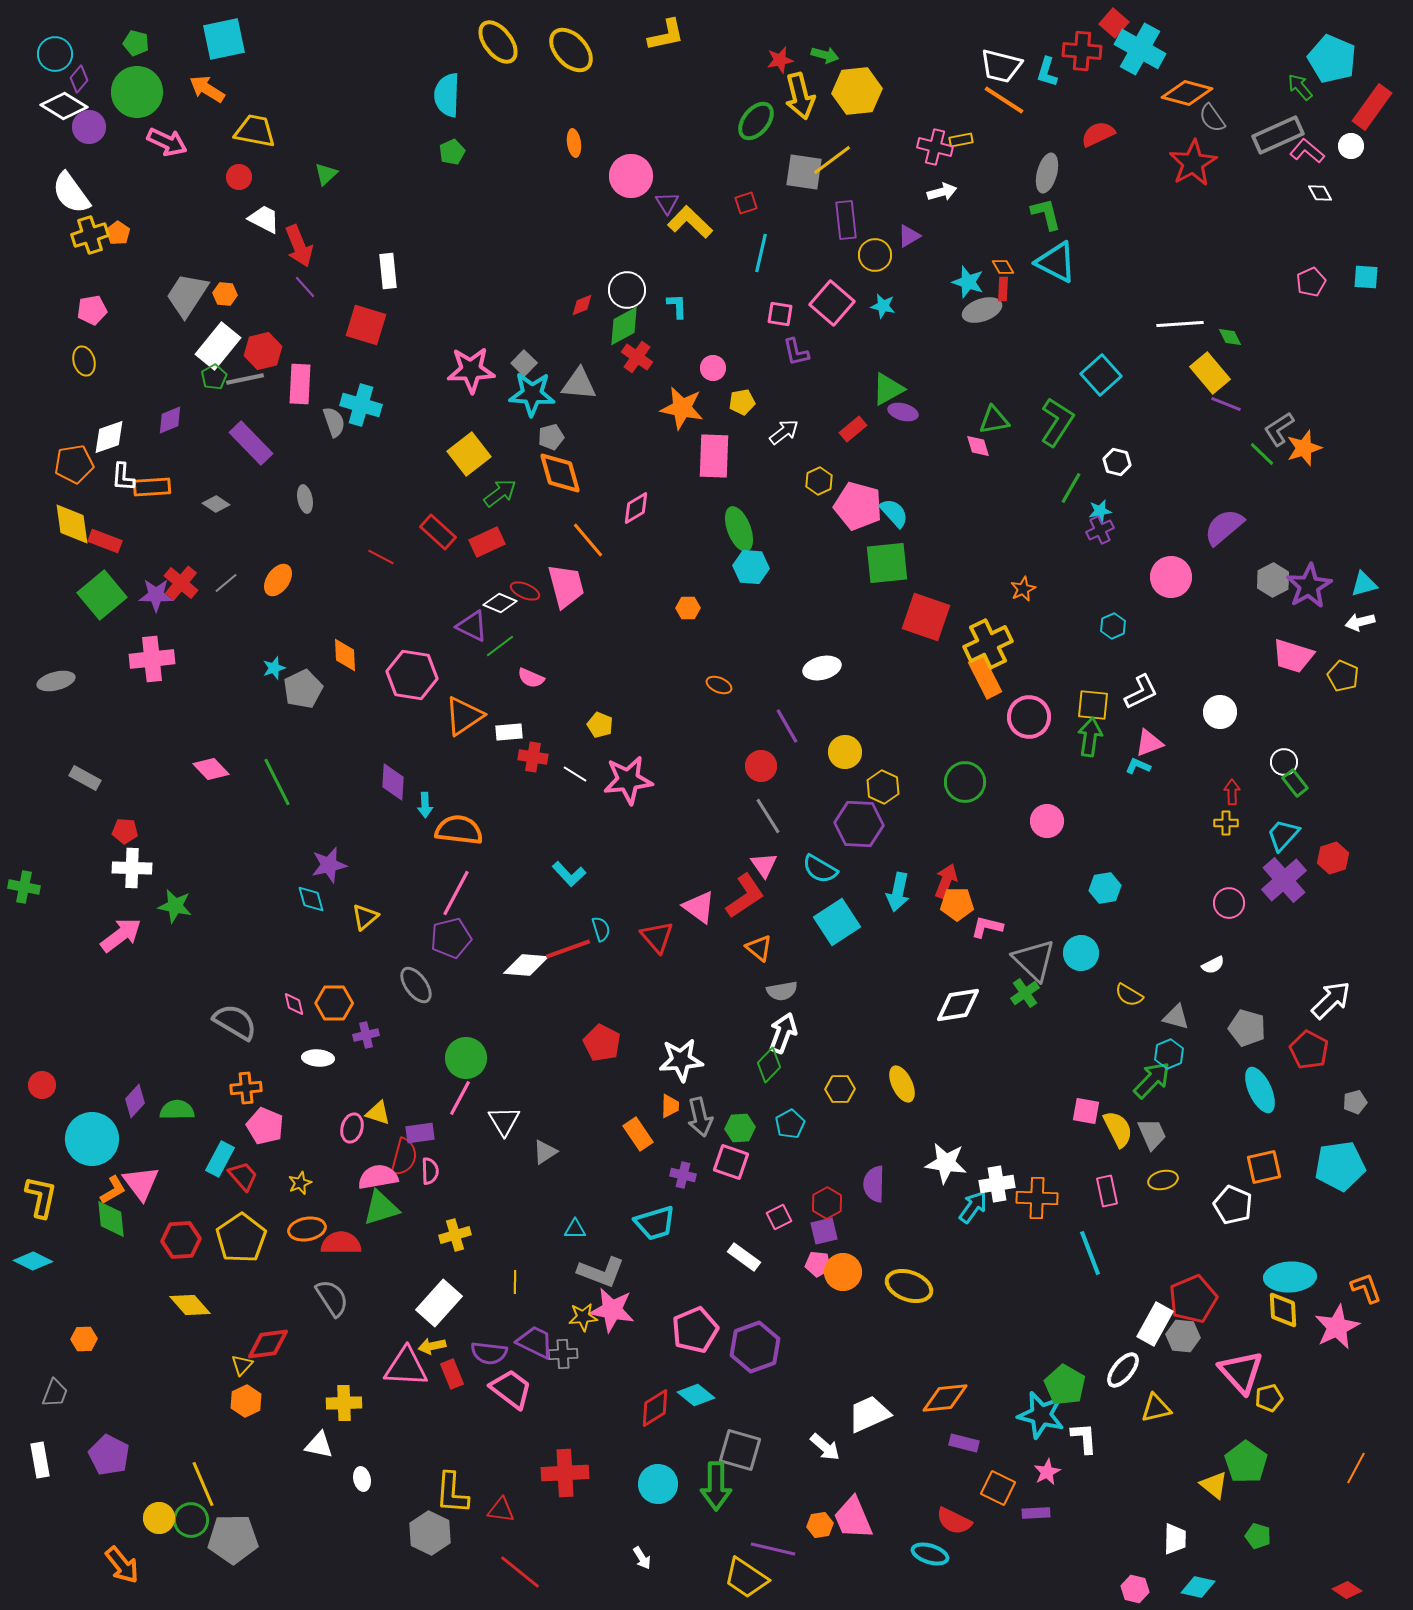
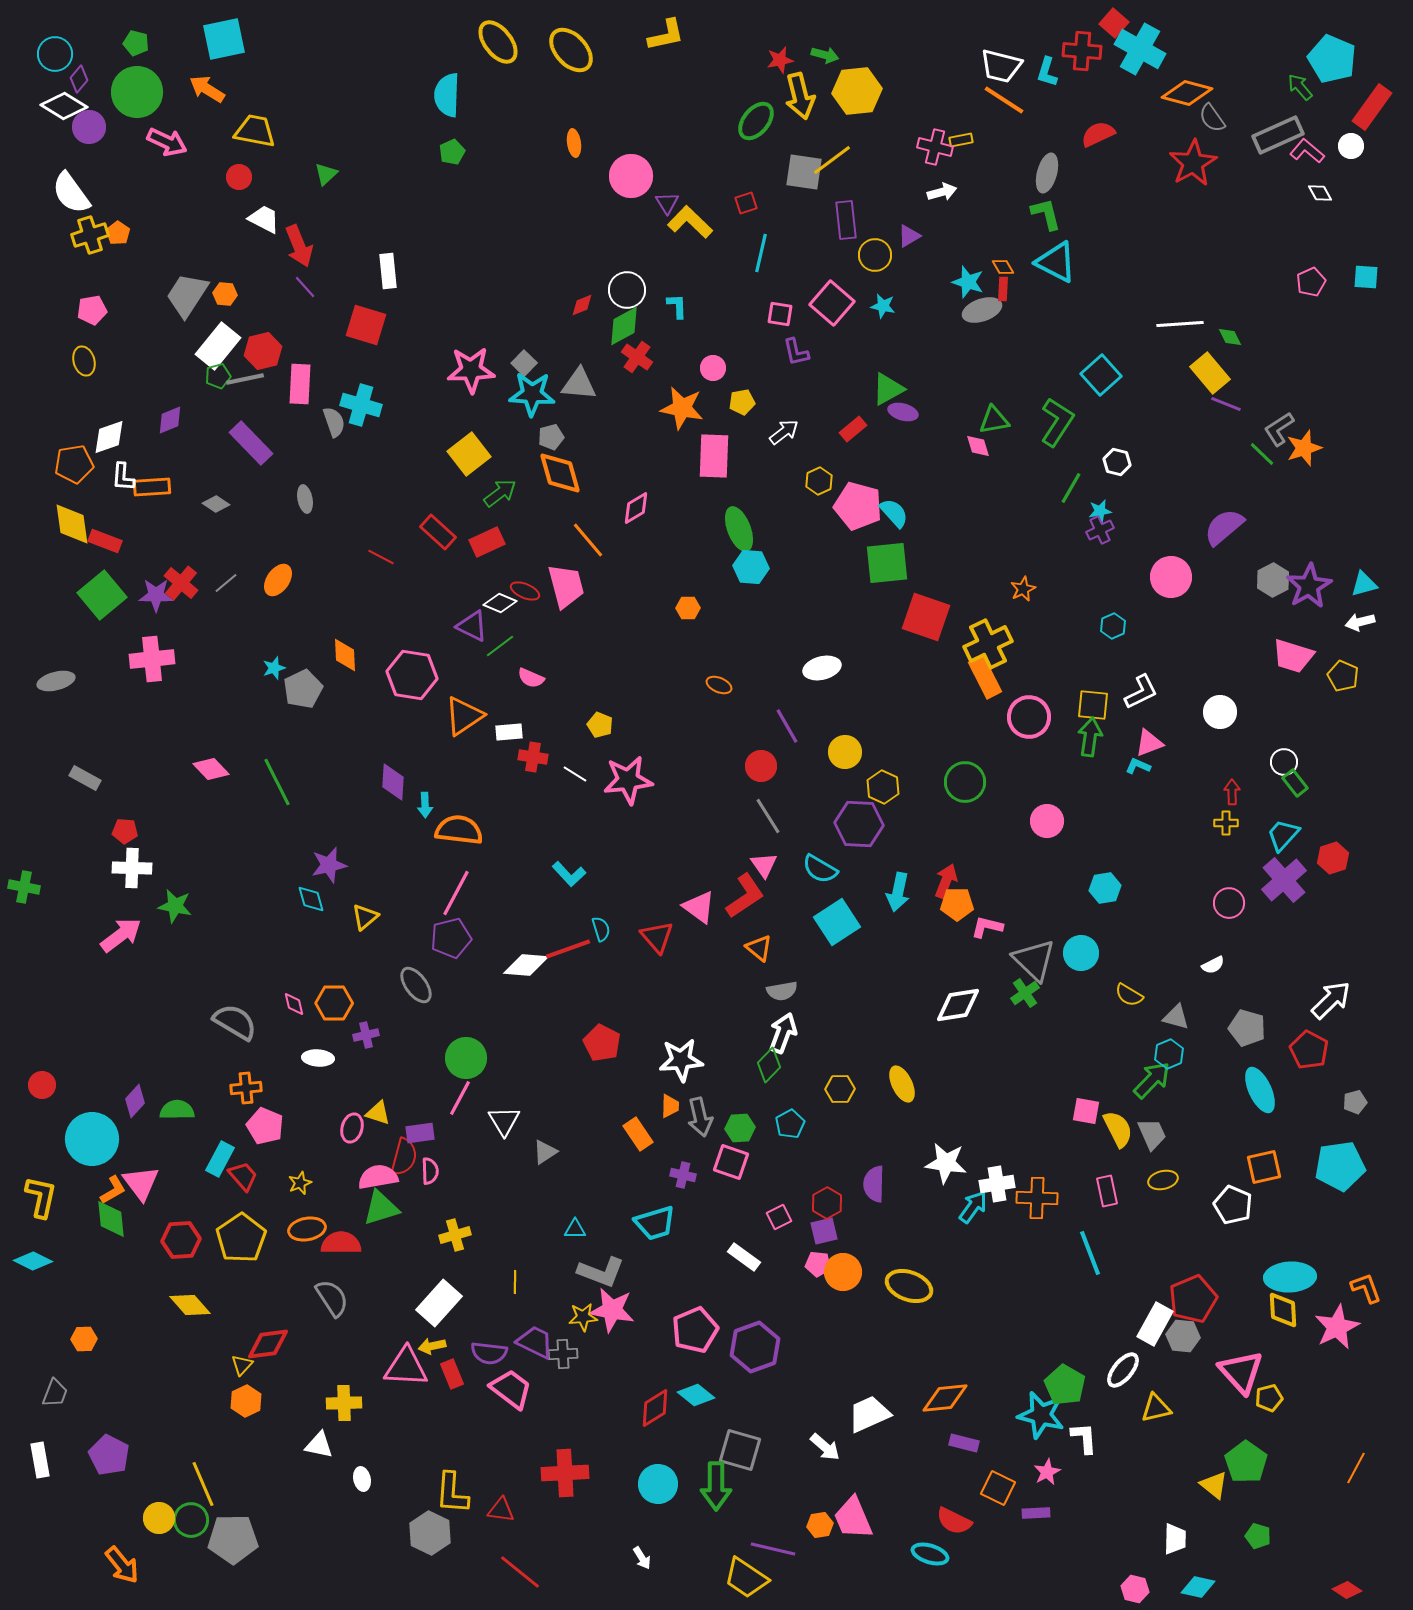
green pentagon at (214, 377): moved 4 px right, 1 px up; rotated 15 degrees clockwise
